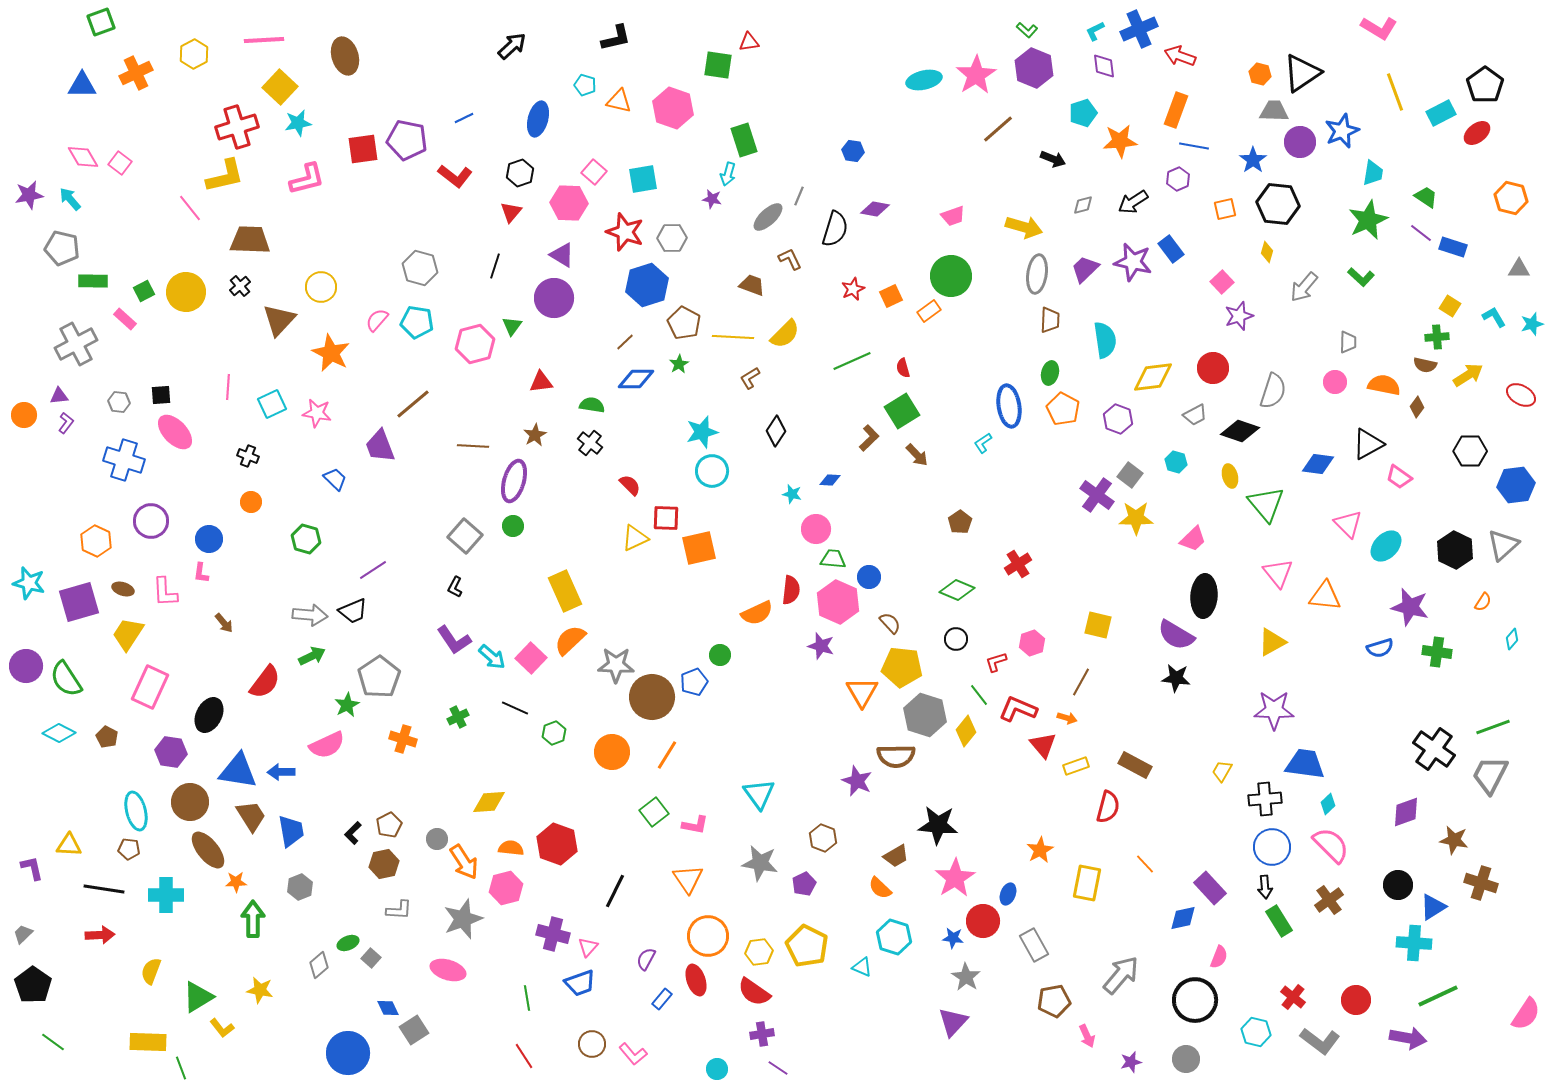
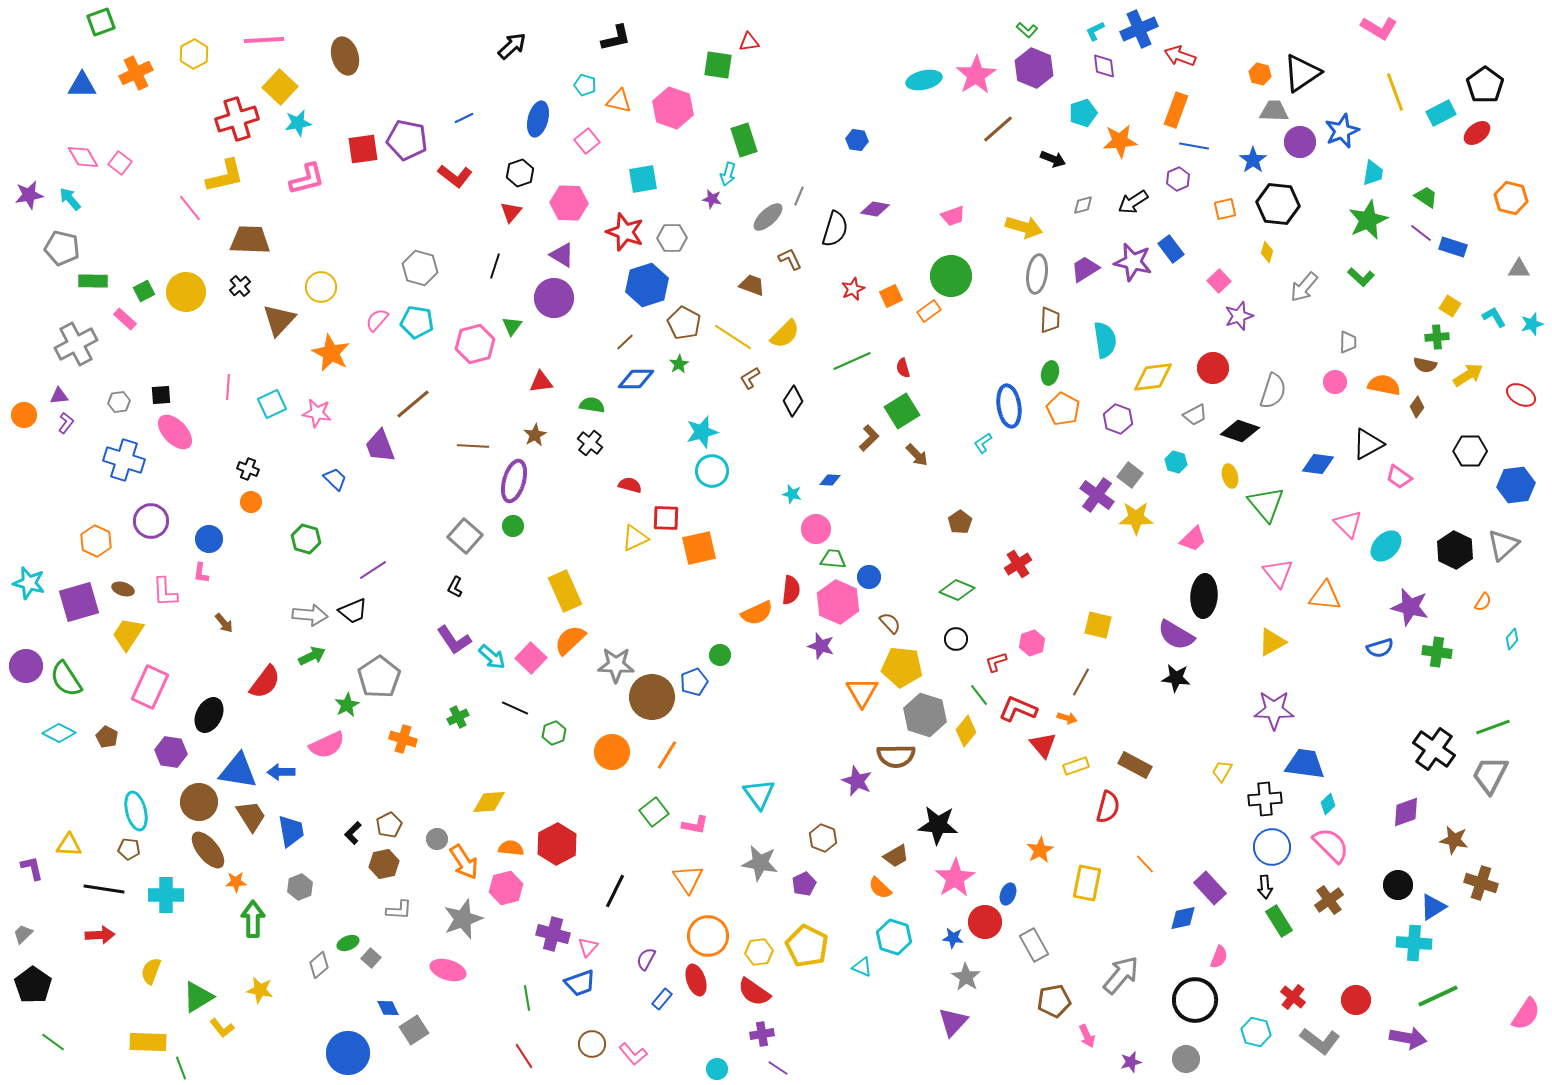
red cross at (237, 127): moved 8 px up
blue hexagon at (853, 151): moved 4 px right, 11 px up
pink square at (594, 172): moved 7 px left, 31 px up; rotated 10 degrees clockwise
purple trapezoid at (1085, 269): rotated 12 degrees clockwise
pink square at (1222, 282): moved 3 px left, 1 px up
yellow line at (733, 337): rotated 30 degrees clockwise
gray hexagon at (119, 402): rotated 15 degrees counterclockwise
black diamond at (776, 431): moved 17 px right, 30 px up
black cross at (248, 456): moved 13 px down
red semicircle at (630, 485): rotated 30 degrees counterclockwise
brown circle at (190, 802): moved 9 px right
red hexagon at (557, 844): rotated 12 degrees clockwise
red circle at (983, 921): moved 2 px right, 1 px down
